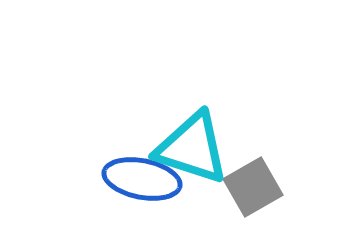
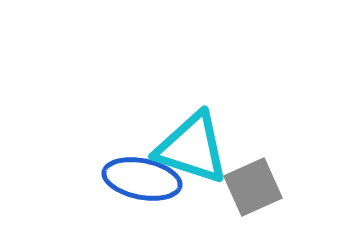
gray square: rotated 6 degrees clockwise
